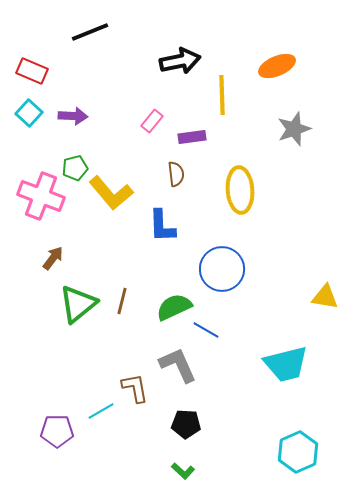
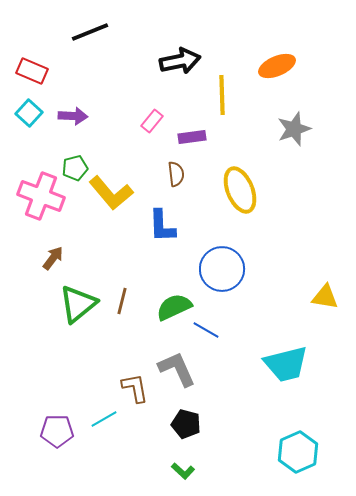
yellow ellipse: rotated 18 degrees counterclockwise
gray L-shape: moved 1 px left, 4 px down
cyan line: moved 3 px right, 8 px down
black pentagon: rotated 12 degrees clockwise
